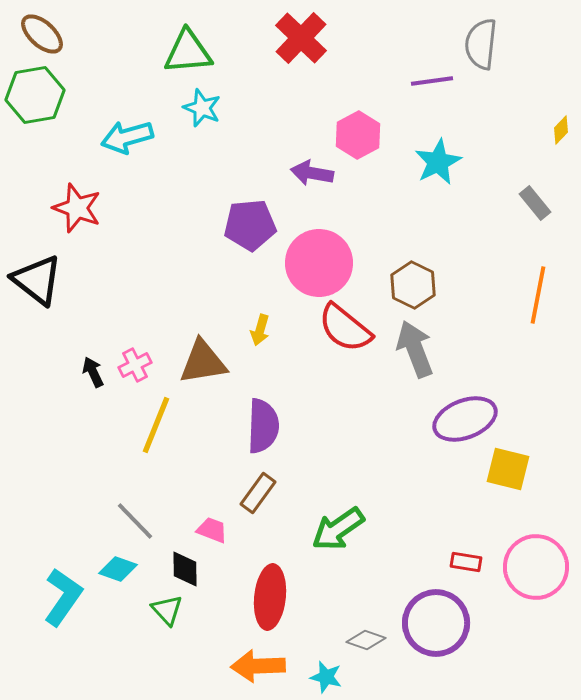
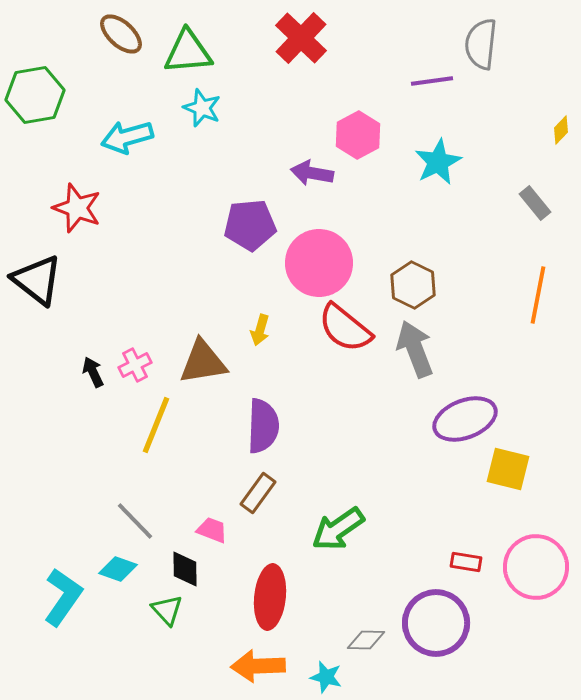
brown ellipse at (42, 34): moved 79 px right
gray diamond at (366, 640): rotated 18 degrees counterclockwise
